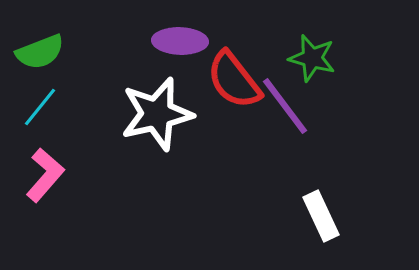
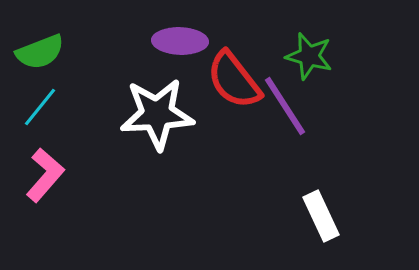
green star: moved 3 px left, 2 px up
purple line: rotated 4 degrees clockwise
white star: rotated 10 degrees clockwise
